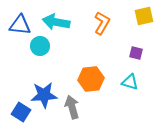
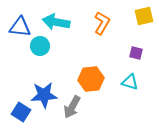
blue triangle: moved 2 px down
gray arrow: rotated 135 degrees counterclockwise
